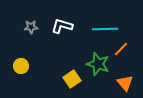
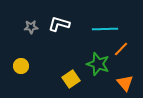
white L-shape: moved 3 px left, 2 px up
yellow square: moved 1 px left
